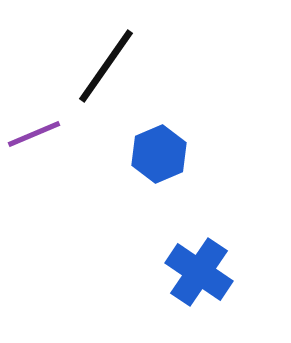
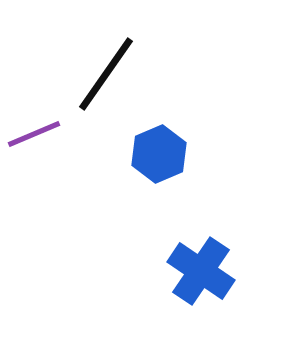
black line: moved 8 px down
blue cross: moved 2 px right, 1 px up
